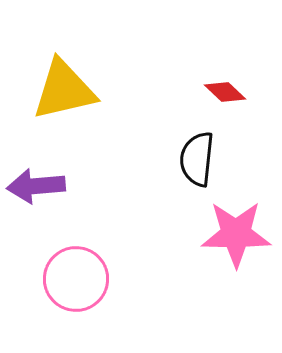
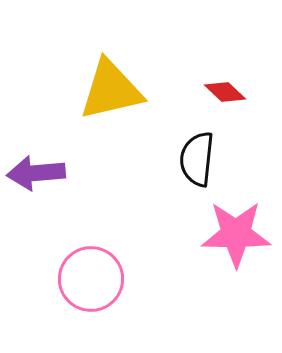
yellow triangle: moved 47 px right
purple arrow: moved 13 px up
pink circle: moved 15 px right
